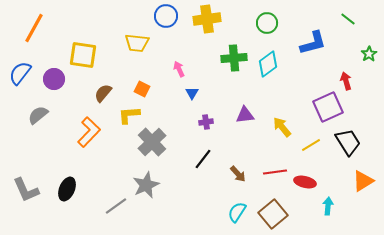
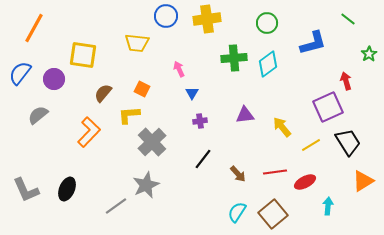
purple cross: moved 6 px left, 1 px up
red ellipse: rotated 40 degrees counterclockwise
